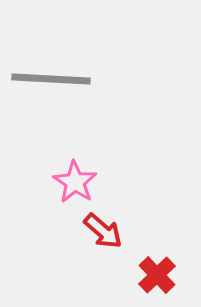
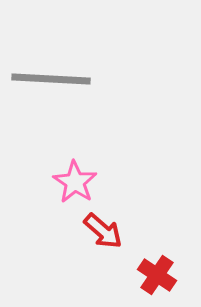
red cross: rotated 12 degrees counterclockwise
